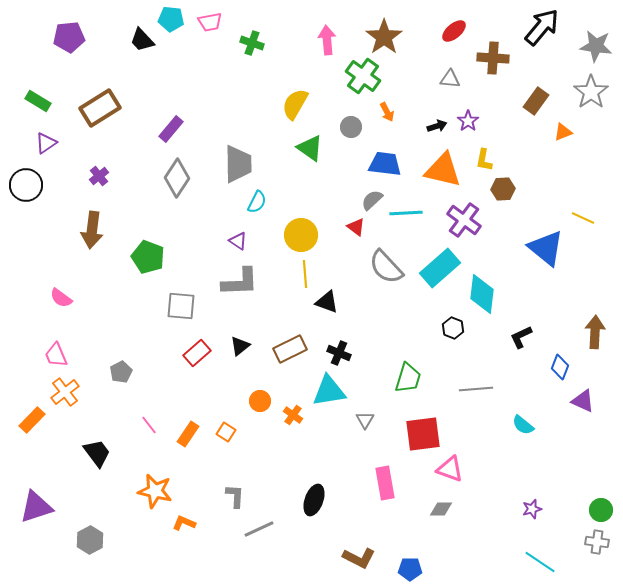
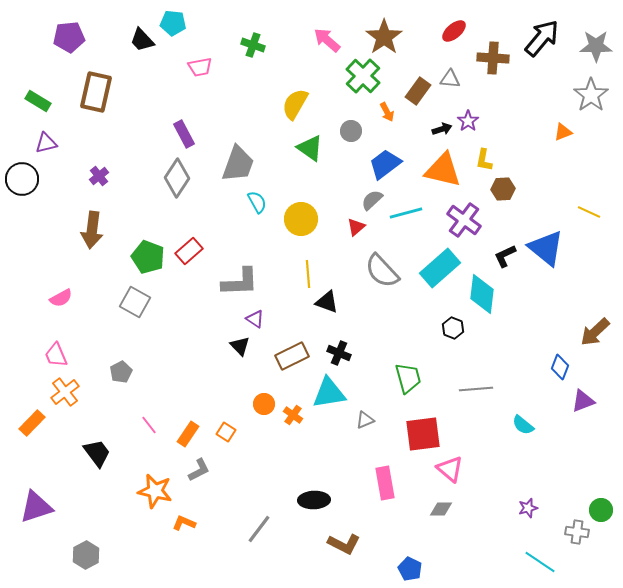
cyan pentagon at (171, 19): moved 2 px right, 4 px down
pink trapezoid at (210, 22): moved 10 px left, 45 px down
black arrow at (542, 27): moved 11 px down
pink arrow at (327, 40): rotated 44 degrees counterclockwise
green cross at (252, 43): moved 1 px right, 2 px down
gray star at (596, 46): rotated 8 degrees counterclockwise
green cross at (363, 76): rotated 8 degrees clockwise
gray star at (591, 92): moved 3 px down
brown rectangle at (536, 101): moved 118 px left, 10 px up
brown rectangle at (100, 108): moved 4 px left, 16 px up; rotated 45 degrees counterclockwise
black arrow at (437, 126): moved 5 px right, 3 px down
gray circle at (351, 127): moved 4 px down
purple rectangle at (171, 129): moved 13 px right, 5 px down; rotated 68 degrees counterclockwise
purple triangle at (46, 143): rotated 20 degrees clockwise
gray trapezoid at (238, 164): rotated 21 degrees clockwise
blue trapezoid at (385, 164): rotated 44 degrees counterclockwise
black circle at (26, 185): moved 4 px left, 6 px up
cyan semicircle at (257, 202): rotated 55 degrees counterclockwise
cyan line at (406, 213): rotated 12 degrees counterclockwise
yellow line at (583, 218): moved 6 px right, 6 px up
red triangle at (356, 227): rotated 42 degrees clockwise
yellow circle at (301, 235): moved 16 px up
purple triangle at (238, 241): moved 17 px right, 78 px down
gray semicircle at (386, 267): moved 4 px left, 4 px down
yellow line at (305, 274): moved 3 px right
pink semicircle at (61, 298): rotated 65 degrees counterclockwise
gray square at (181, 306): moved 46 px left, 4 px up; rotated 24 degrees clockwise
brown arrow at (595, 332): rotated 136 degrees counterclockwise
black L-shape at (521, 337): moved 16 px left, 81 px up
black triangle at (240, 346): rotated 35 degrees counterclockwise
brown rectangle at (290, 349): moved 2 px right, 7 px down
red rectangle at (197, 353): moved 8 px left, 102 px up
green trapezoid at (408, 378): rotated 32 degrees counterclockwise
cyan triangle at (329, 391): moved 2 px down
orange circle at (260, 401): moved 4 px right, 3 px down
purple triangle at (583, 401): rotated 45 degrees counterclockwise
orange rectangle at (32, 420): moved 3 px down
gray triangle at (365, 420): rotated 36 degrees clockwise
pink triangle at (450, 469): rotated 20 degrees clockwise
gray L-shape at (235, 496): moved 36 px left, 26 px up; rotated 60 degrees clockwise
black ellipse at (314, 500): rotated 68 degrees clockwise
purple star at (532, 509): moved 4 px left, 1 px up
gray line at (259, 529): rotated 28 degrees counterclockwise
gray hexagon at (90, 540): moved 4 px left, 15 px down
gray cross at (597, 542): moved 20 px left, 10 px up
brown L-shape at (359, 558): moved 15 px left, 14 px up
blue pentagon at (410, 569): rotated 25 degrees clockwise
